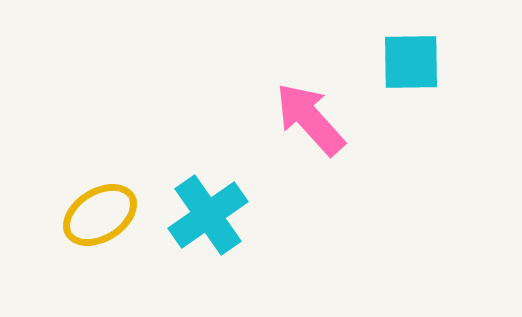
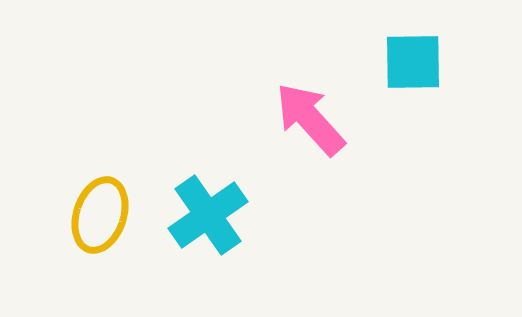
cyan square: moved 2 px right
yellow ellipse: rotated 40 degrees counterclockwise
